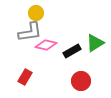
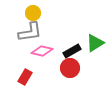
yellow circle: moved 3 px left
pink diamond: moved 4 px left, 6 px down
red circle: moved 11 px left, 13 px up
